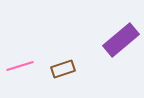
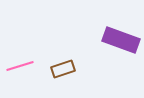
purple rectangle: rotated 60 degrees clockwise
